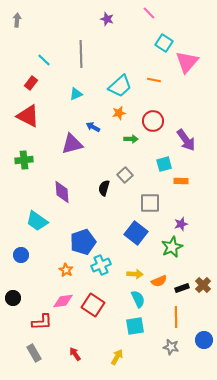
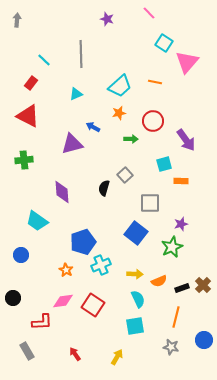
orange line at (154, 80): moved 1 px right, 2 px down
orange line at (176, 317): rotated 15 degrees clockwise
gray rectangle at (34, 353): moved 7 px left, 2 px up
